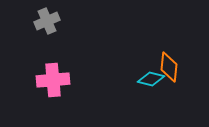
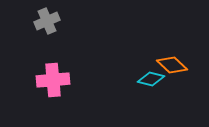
orange diamond: moved 3 px right, 2 px up; rotated 52 degrees counterclockwise
